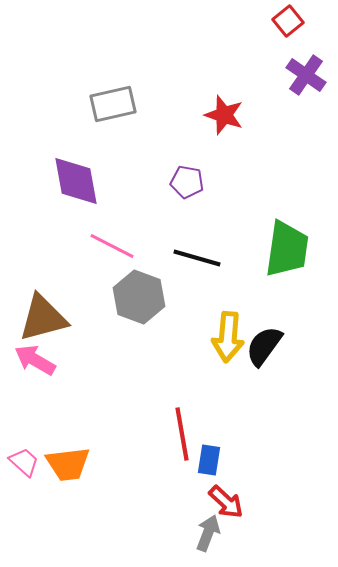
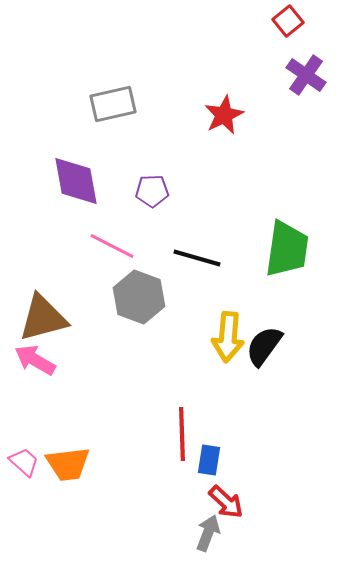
red star: rotated 27 degrees clockwise
purple pentagon: moved 35 px left, 9 px down; rotated 12 degrees counterclockwise
red line: rotated 8 degrees clockwise
